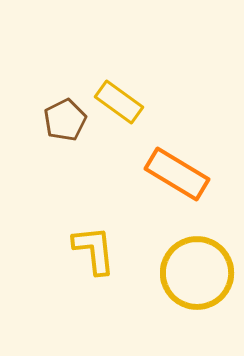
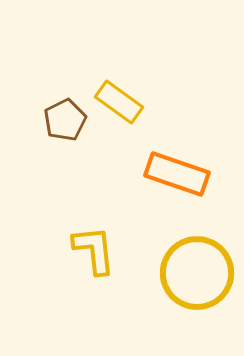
orange rectangle: rotated 12 degrees counterclockwise
